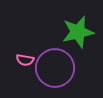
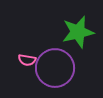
pink semicircle: moved 2 px right
